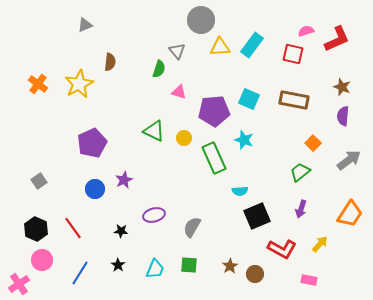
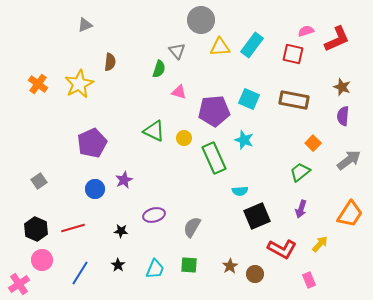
red line at (73, 228): rotated 70 degrees counterclockwise
pink rectangle at (309, 280): rotated 56 degrees clockwise
